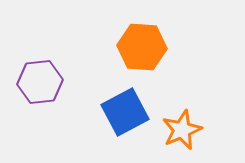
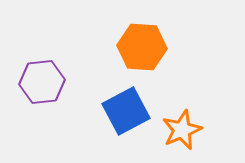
purple hexagon: moved 2 px right
blue square: moved 1 px right, 1 px up
